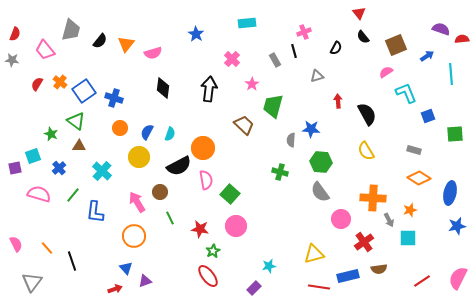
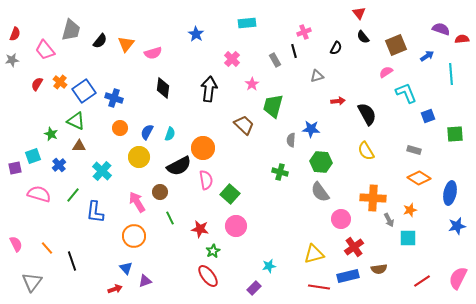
gray star at (12, 60): rotated 16 degrees counterclockwise
red arrow at (338, 101): rotated 88 degrees clockwise
green triangle at (76, 121): rotated 12 degrees counterclockwise
blue cross at (59, 168): moved 3 px up
red cross at (364, 242): moved 10 px left, 5 px down
